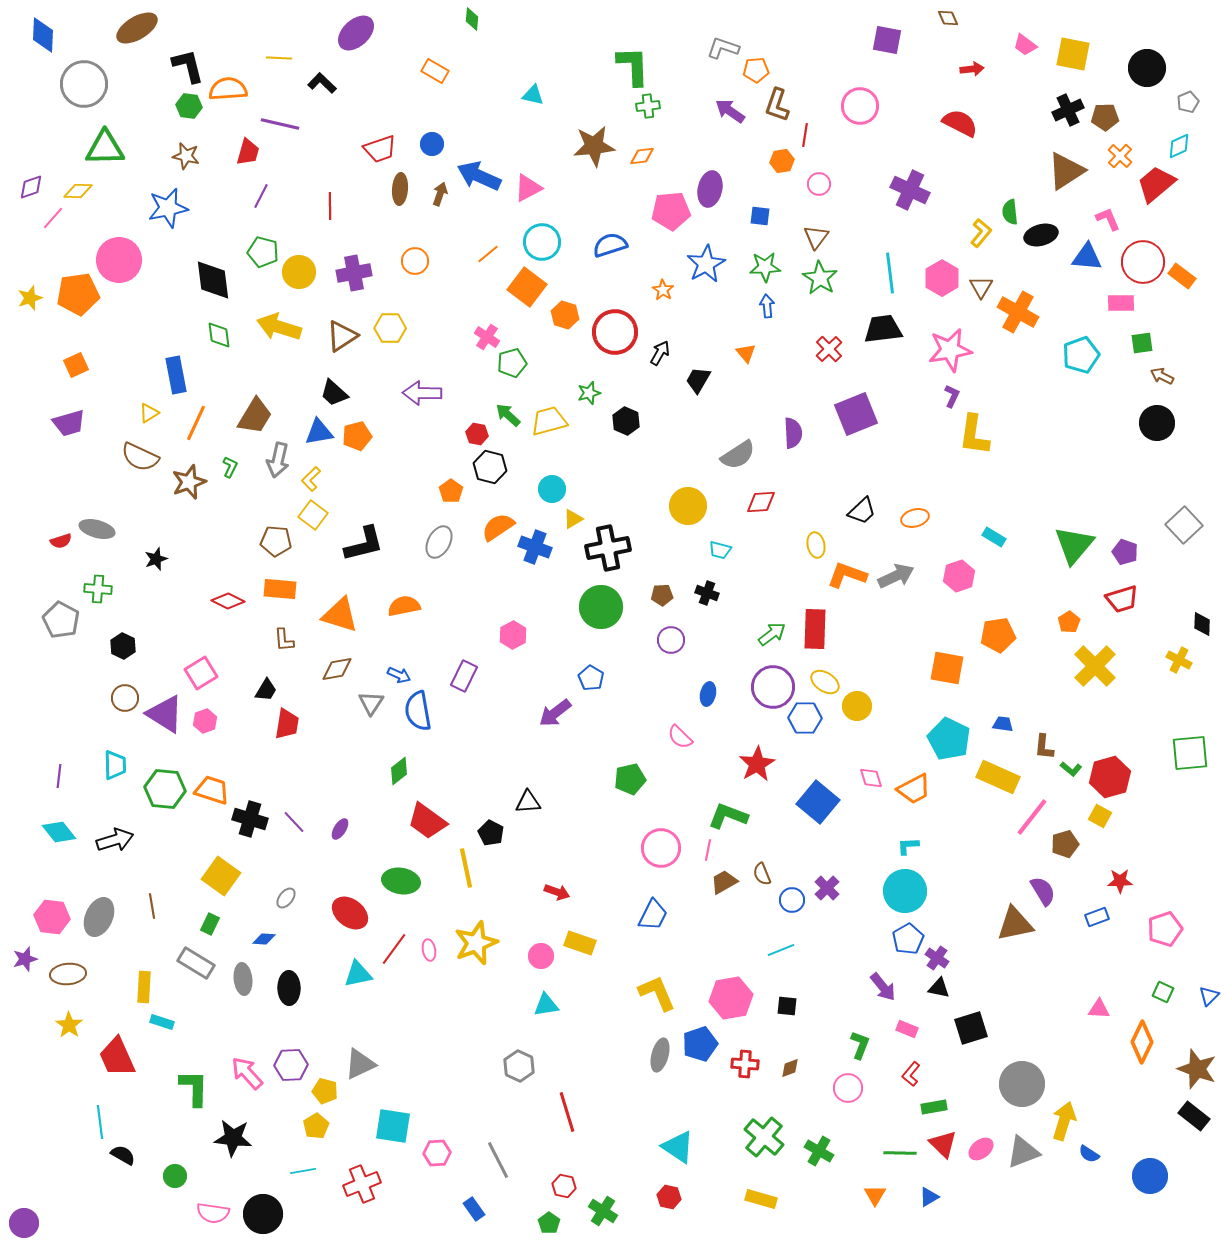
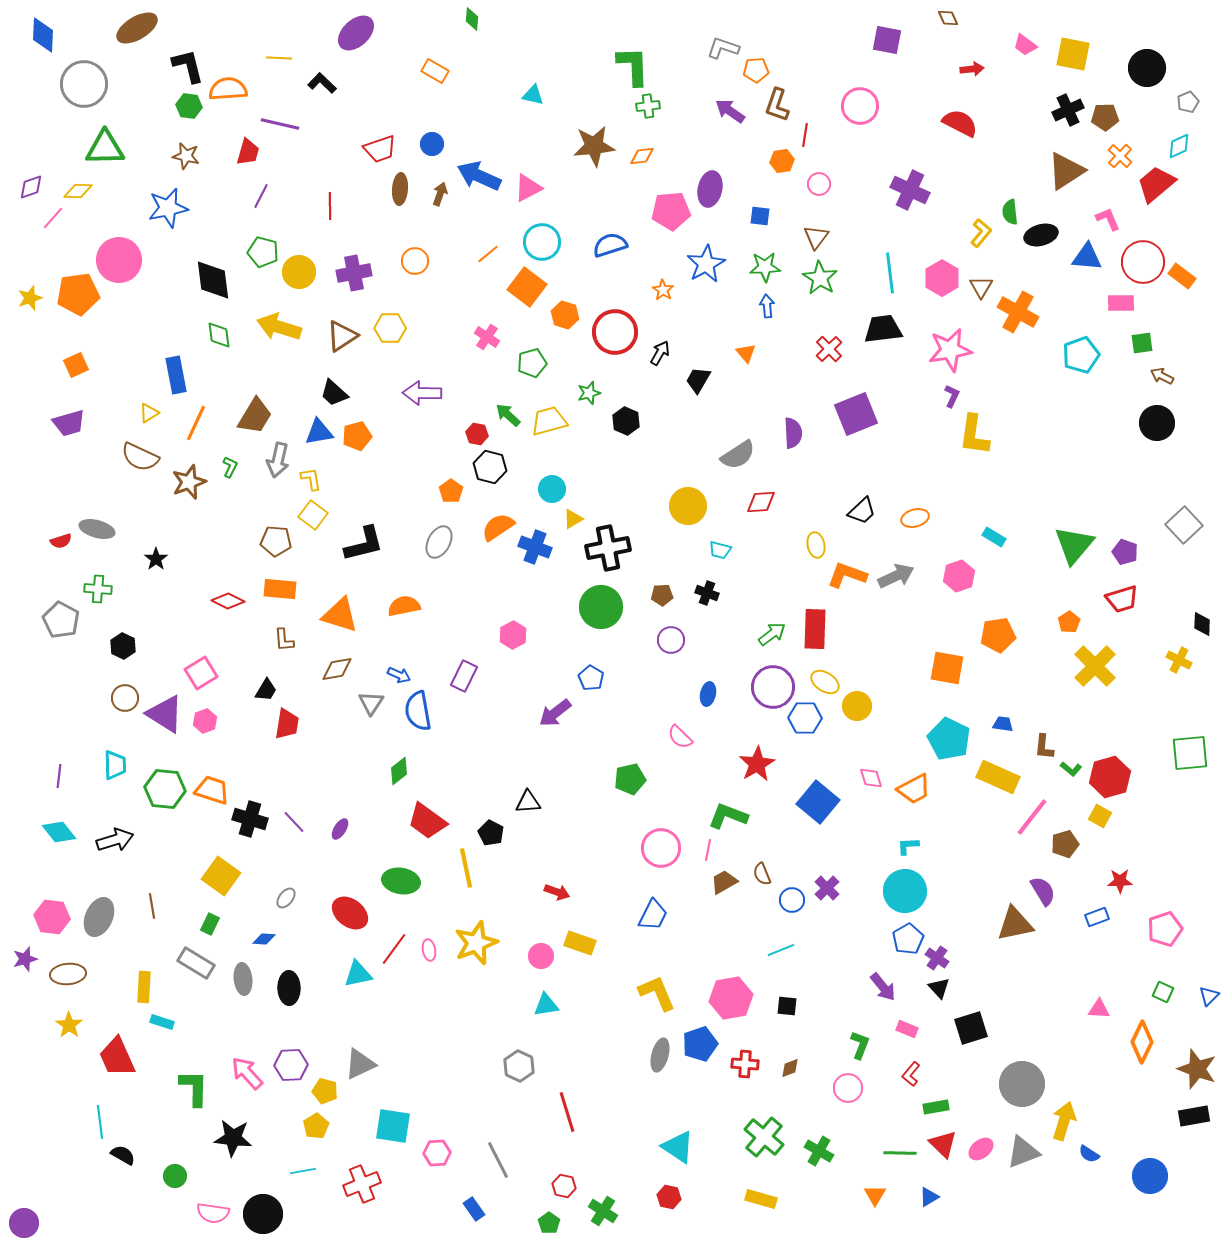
green pentagon at (512, 363): moved 20 px right
yellow L-shape at (311, 479): rotated 125 degrees clockwise
black star at (156, 559): rotated 15 degrees counterclockwise
black triangle at (939, 988): rotated 35 degrees clockwise
green rectangle at (934, 1107): moved 2 px right
black rectangle at (1194, 1116): rotated 48 degrees counterclockwise
